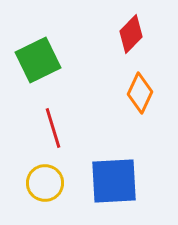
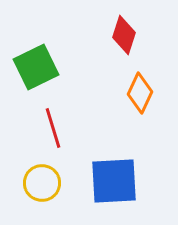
red diamond: moved 7 px left, 1 px down; rotated 27 degrees counterclockwise
green square: moved 2 px left, 7 px down
yellow circle: moved 3 px left
